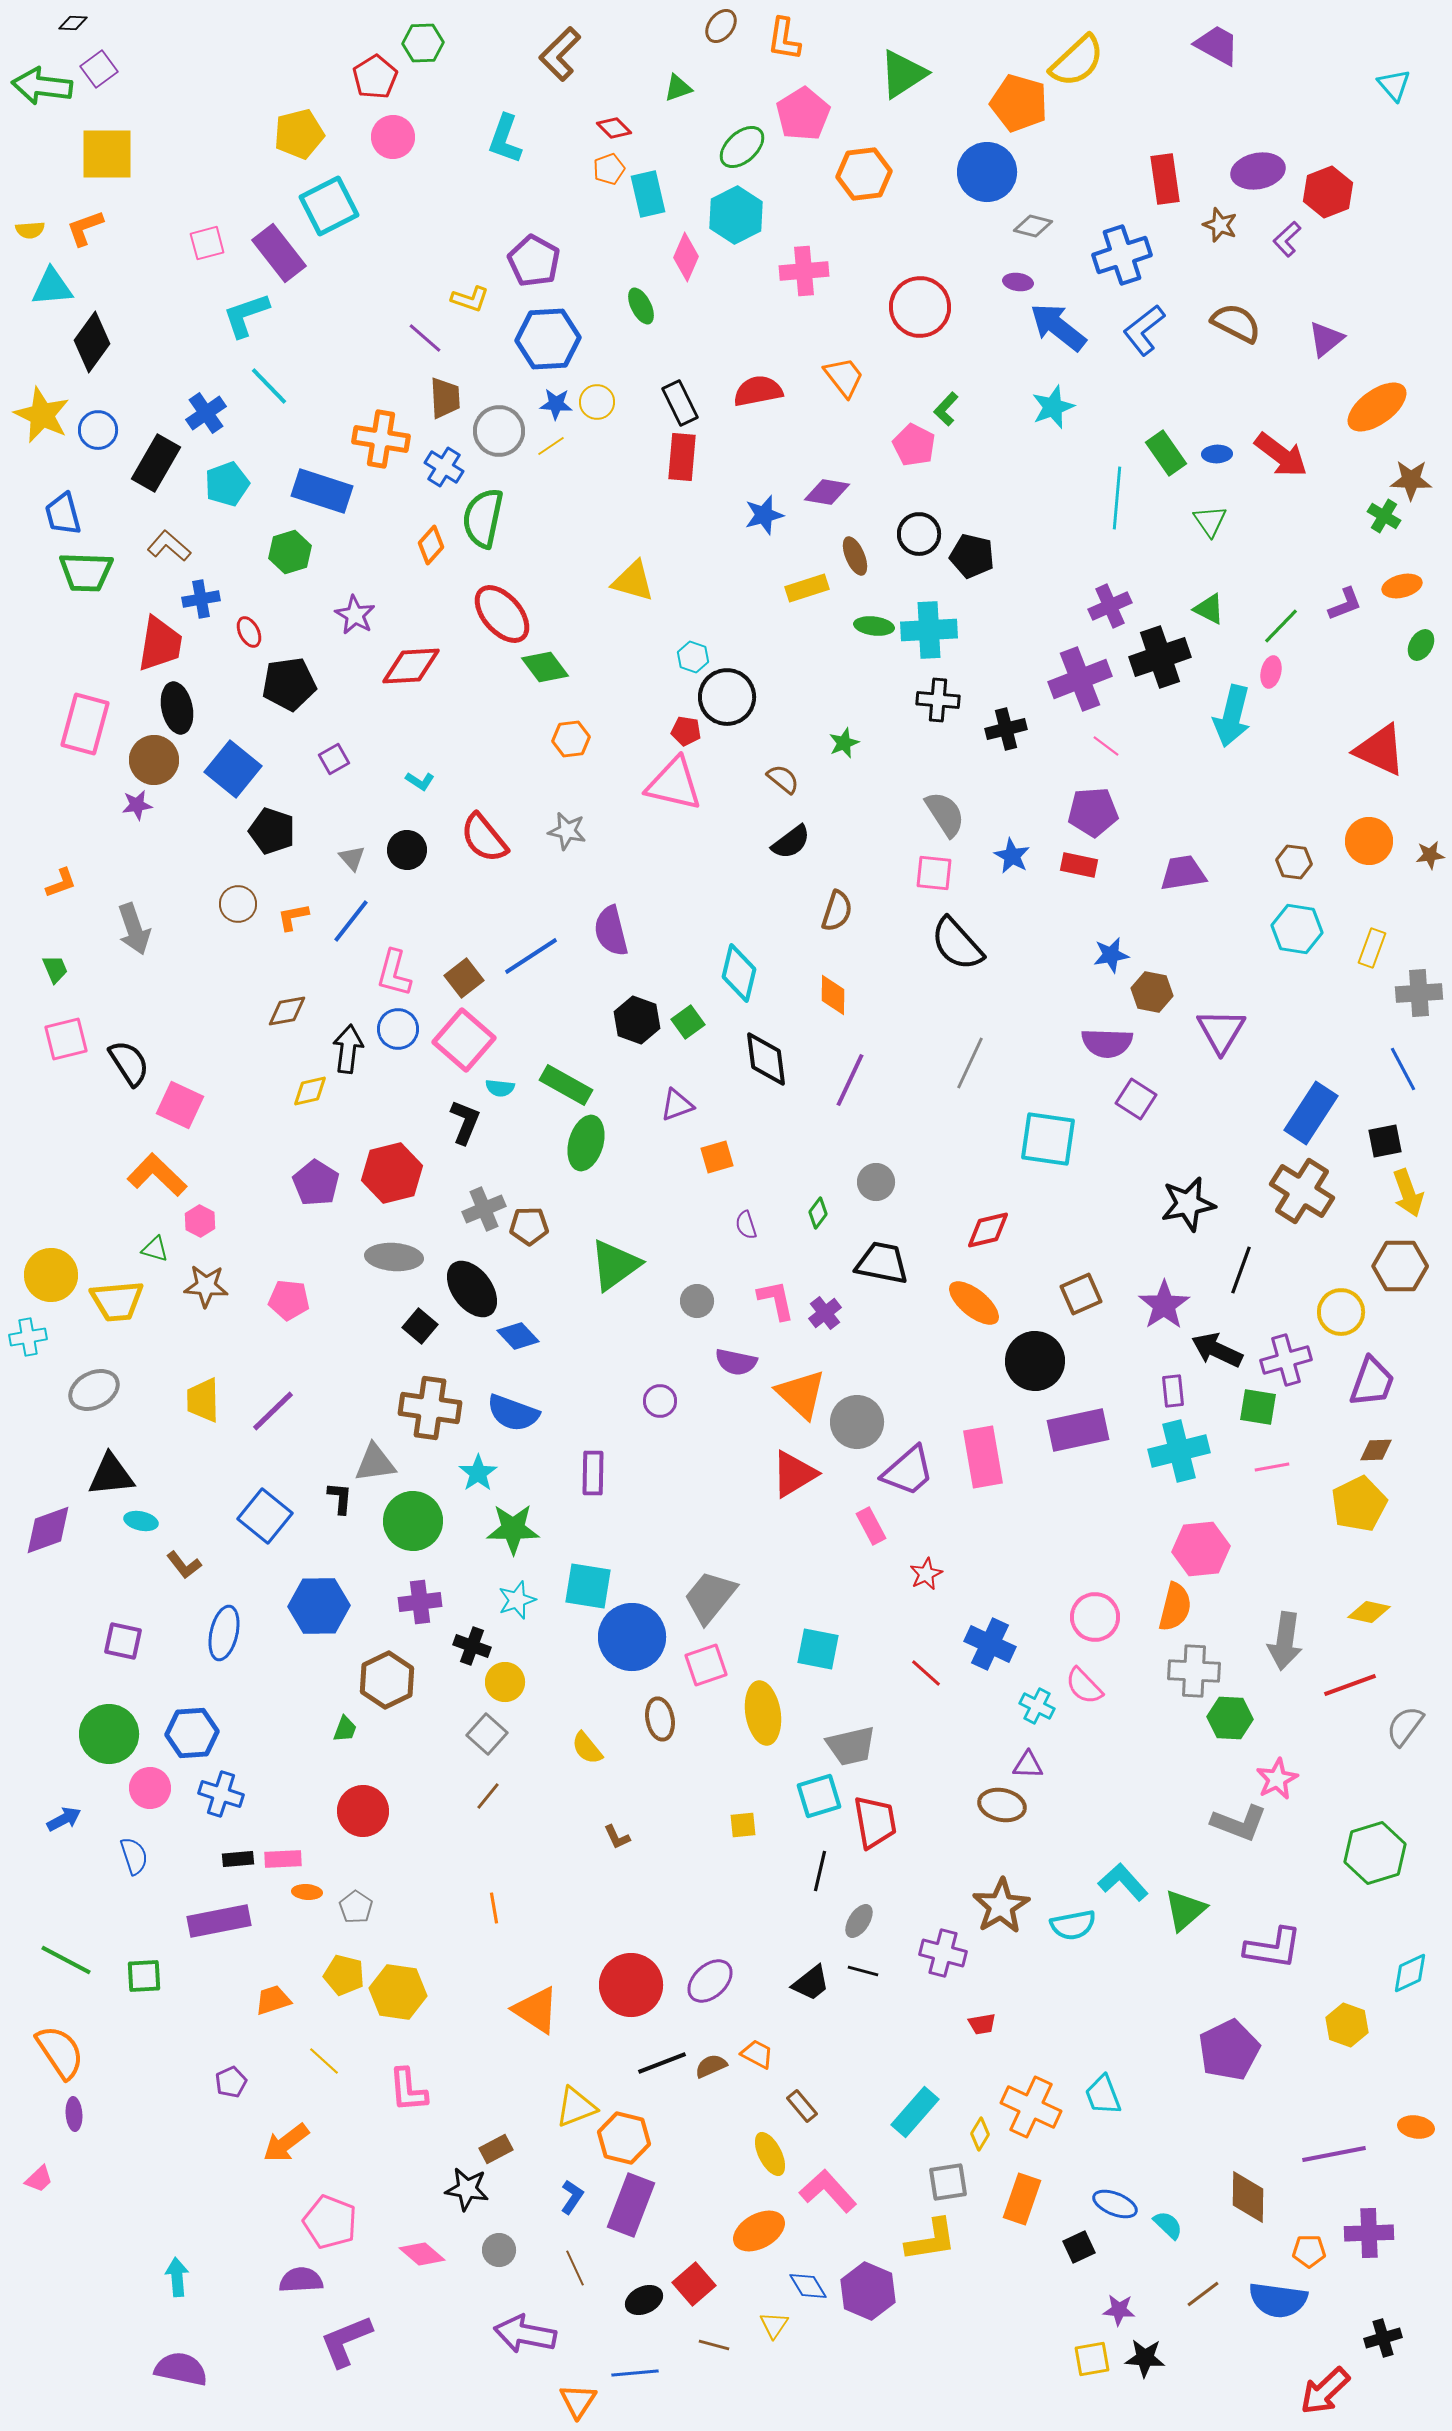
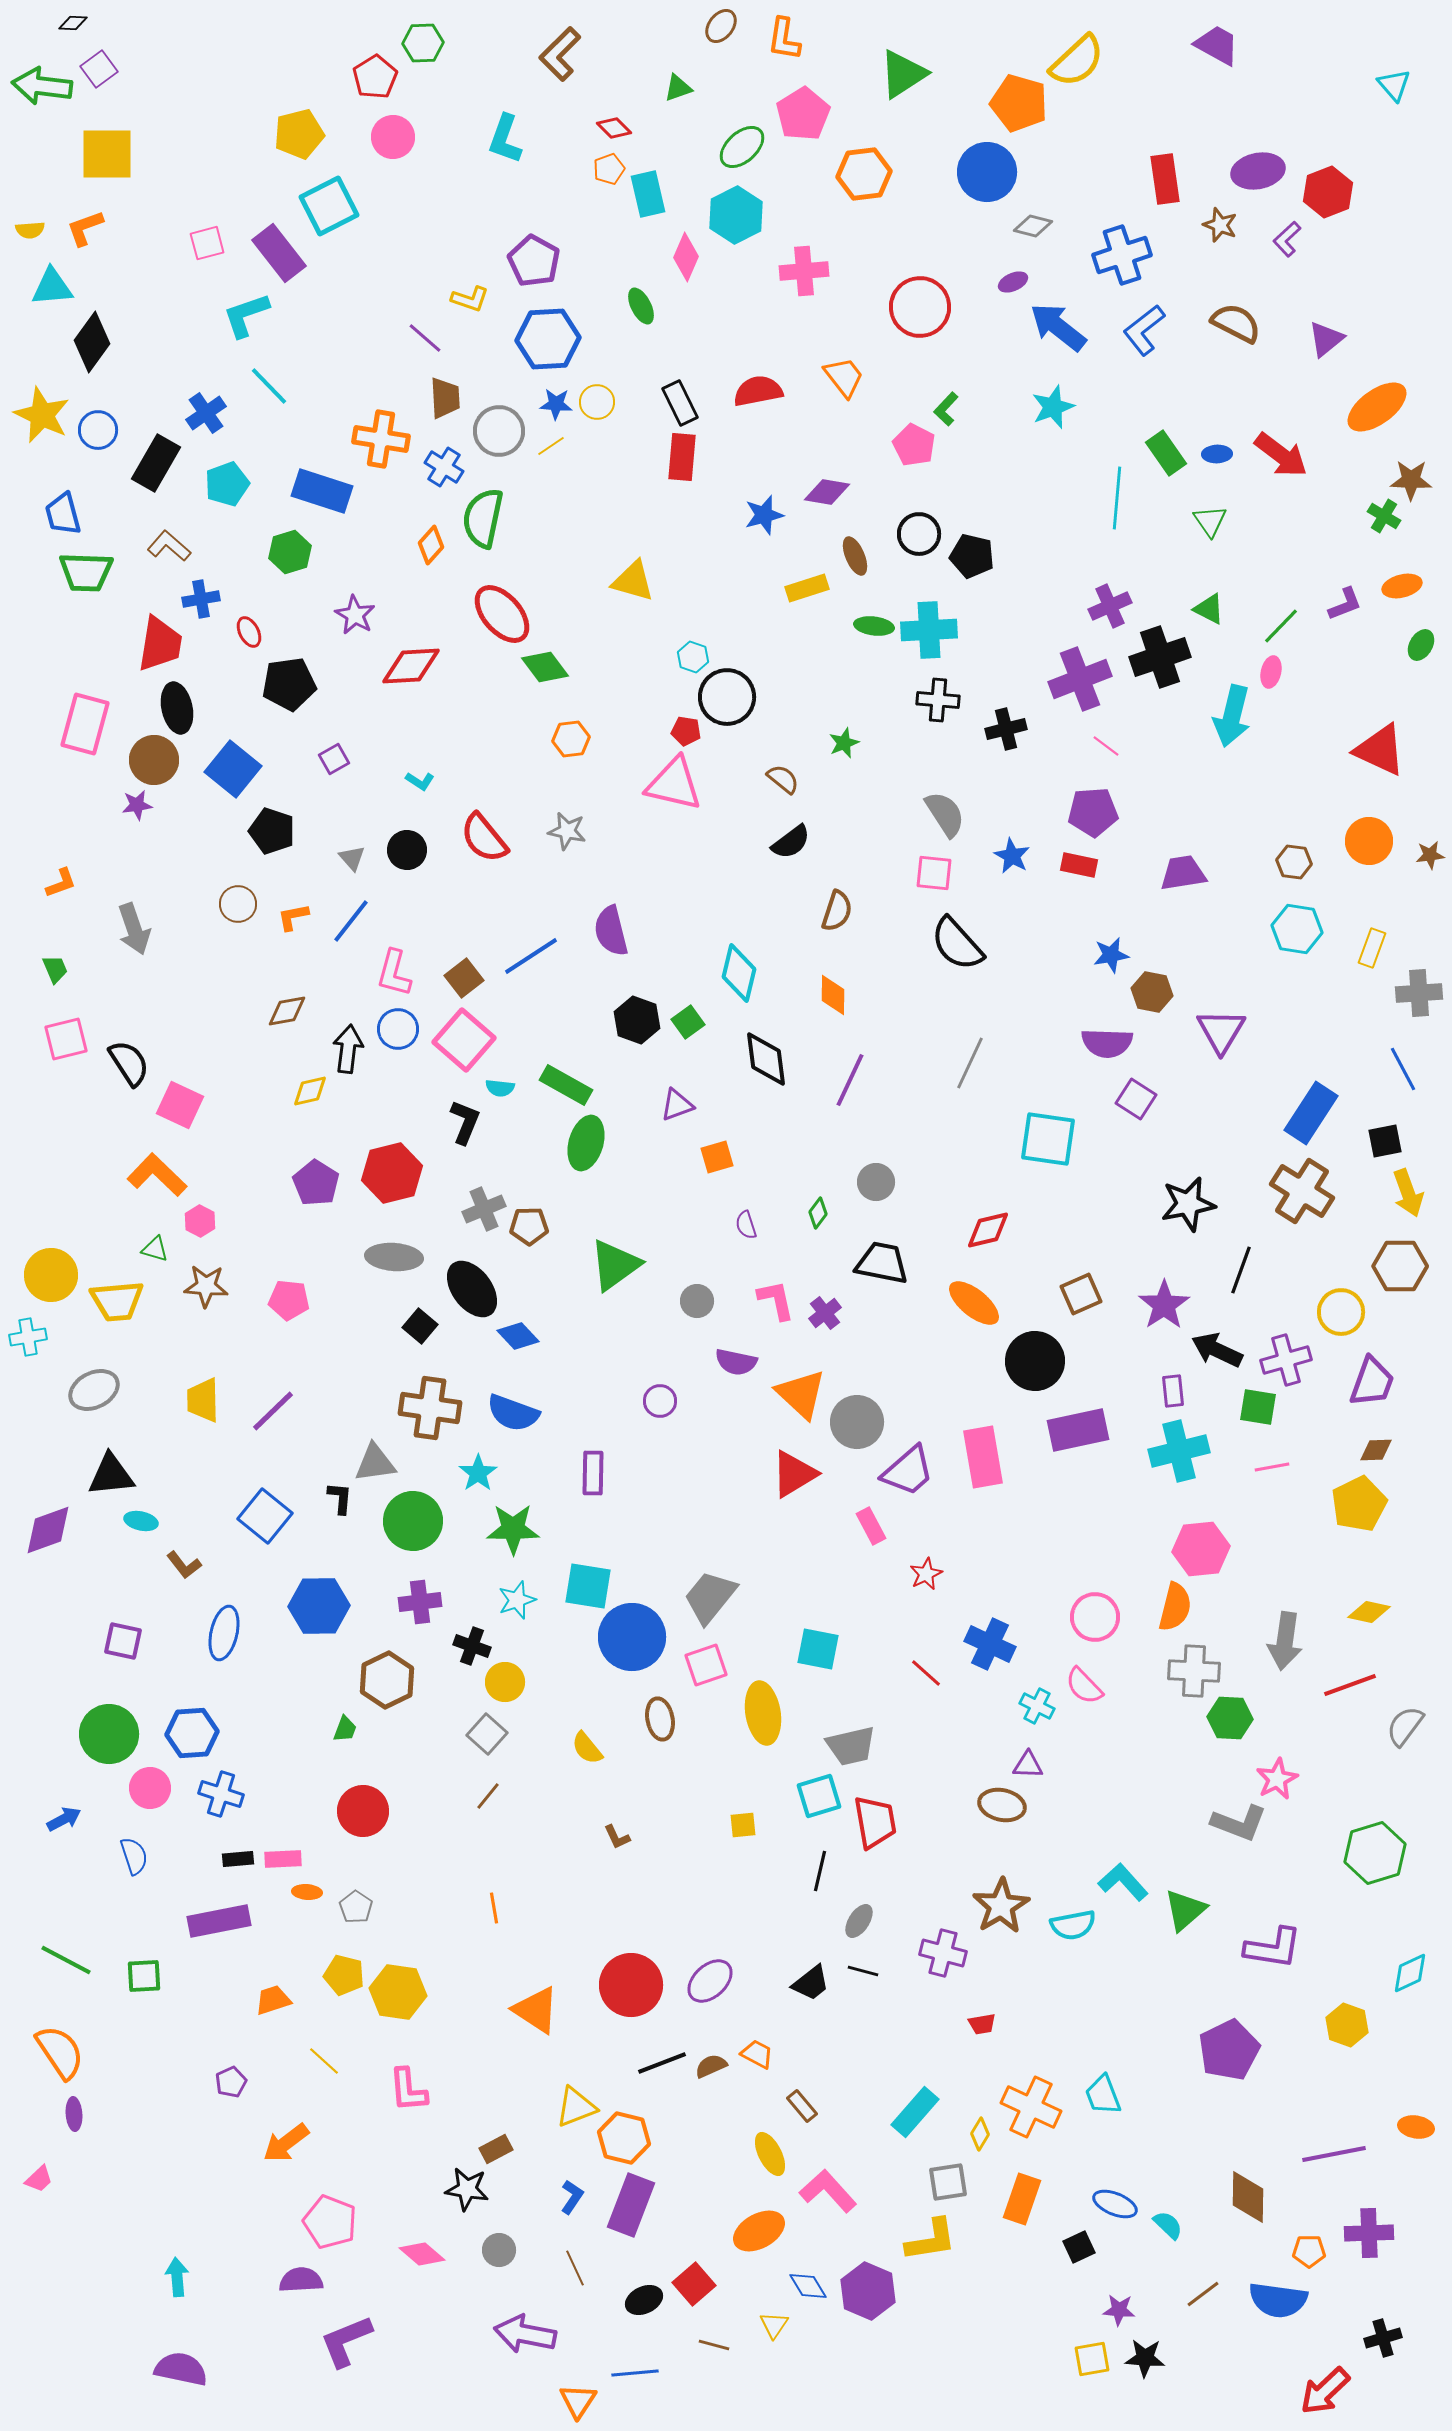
purple ellipse at (1018, 282): moved 5 px left; rotated 32 degrees counterclockwise
